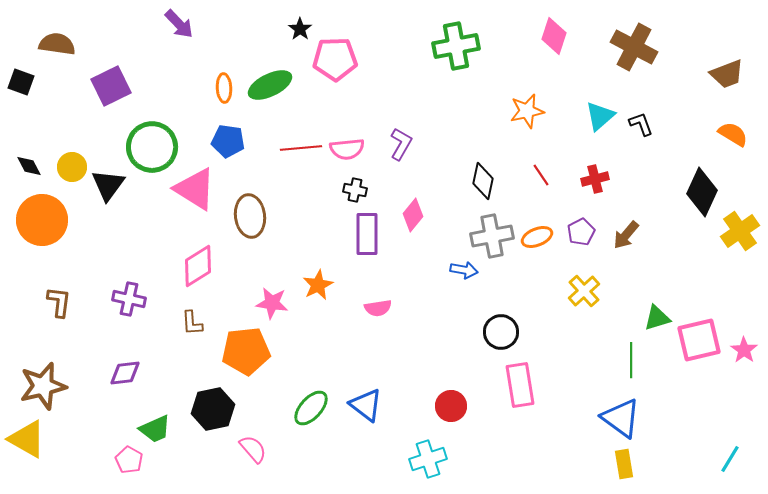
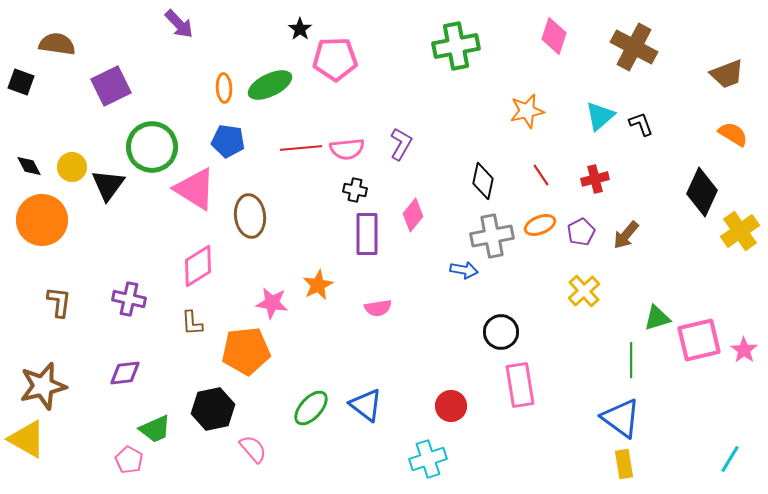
orange ellipse at (537, 237): moved 3 px right, 12 px up
